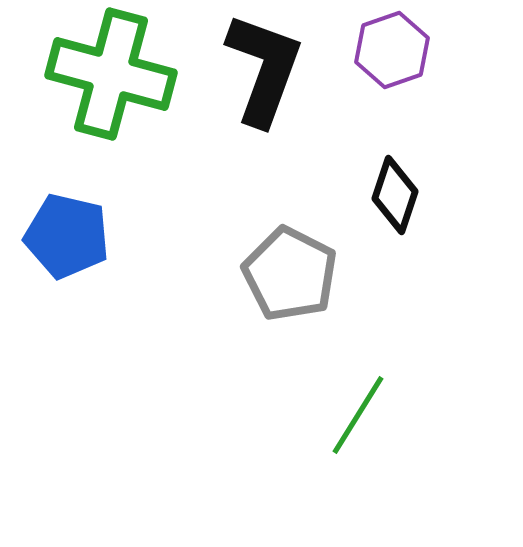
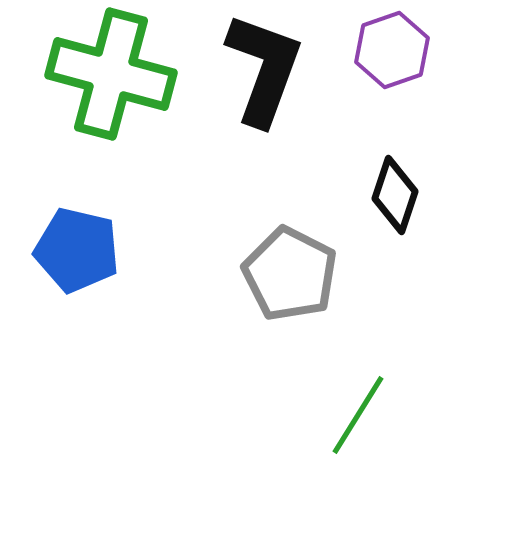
blue pentagon: moved 10 px right, 14 px down
